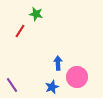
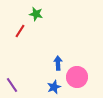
blue star: moved 2 px right
